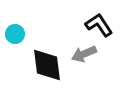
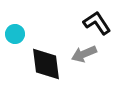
black L-shape: moved 2 px left, 2 px up
black diamond: moved 1 px left, 1 px up
